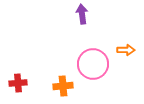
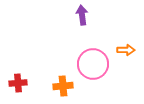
purple arrow: moved 1 px down
